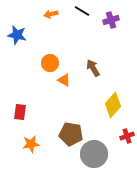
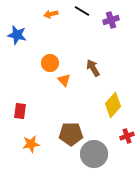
orange triangle: rotated 16 degrees clockwise
red rectangle: moved 1 px up
brown pentagon: rotated 10 degrees counterclockwise
